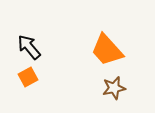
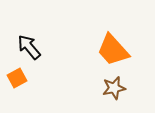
orange trapezoid: moved 6 px right
orange square: moved 11 px left, 1 px down
